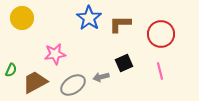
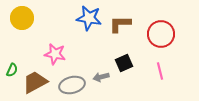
blue star: rotated 25 degrees counterclockwise
pink star: rotated 20 degrees clockwise
green semicircle: moved 1 px right
gray ellipse: moved 1 px left; rotated 20 degrees clockwise
